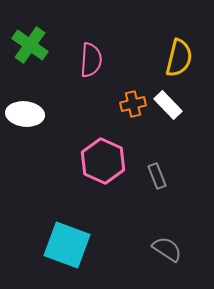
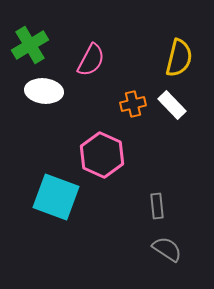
green cross: rotated 24 degrees clockwise
pink semicircle: rotated 24 degrees clockwise
white rectangle: moved 4 px right
white ellipse: moved 19 px right, 23 px up
pink hexagon: moved 1 px left, 6 px up
gray rectangle: moved 30 px down; rotated 15 degrees clockwise
cyan square: moved 11 px left, 48 px up
